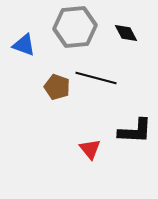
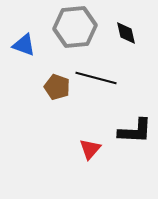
black diamond: rotated 15 degrees clockwise
red triangle: rotated 20 degrees clockwise
